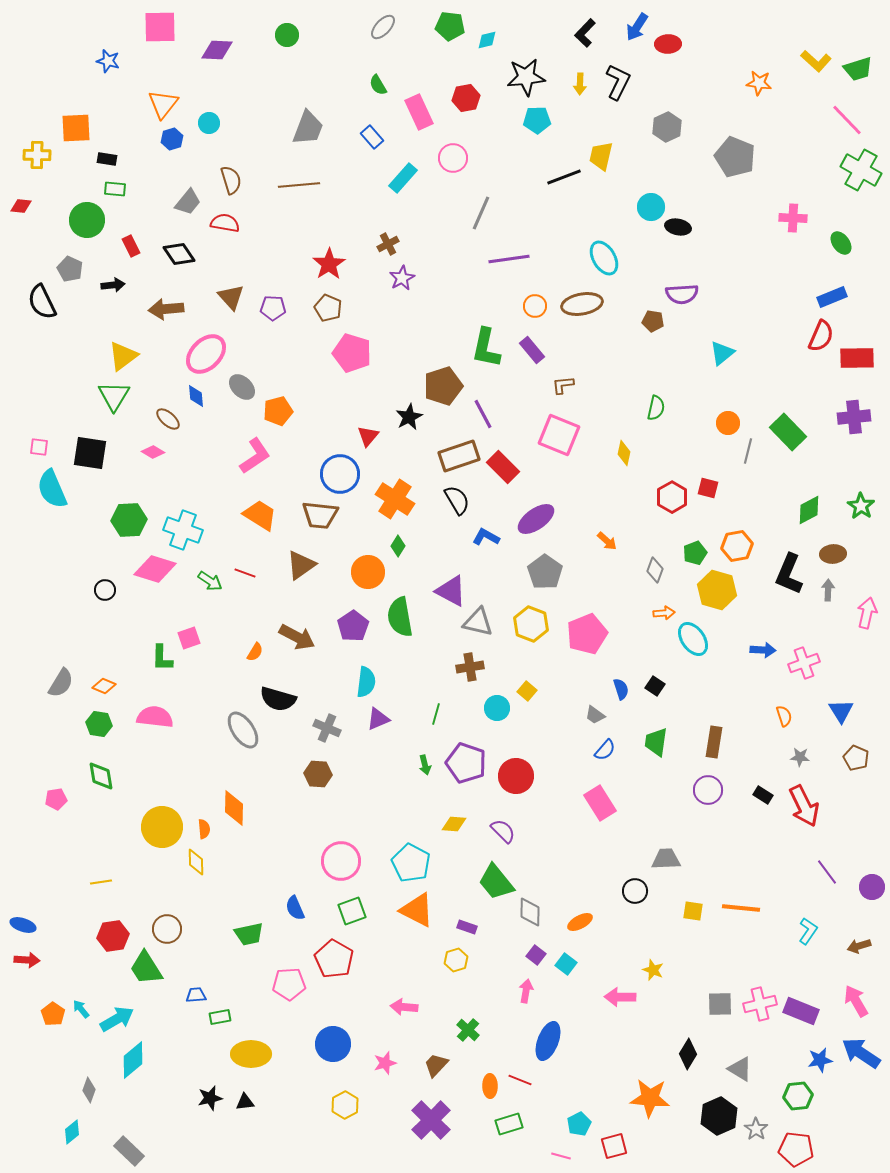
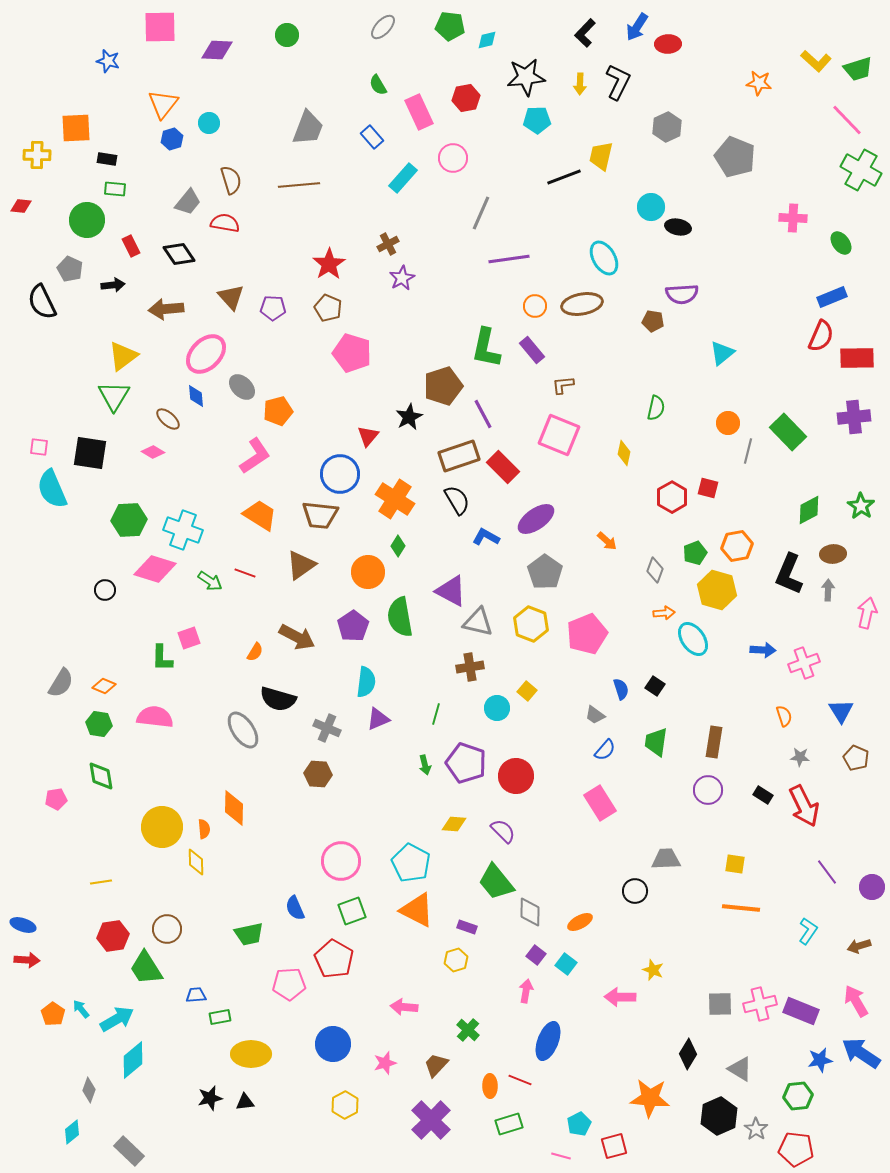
yellow square at (693, 911): moved 42 px right, 47 px up
